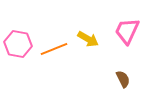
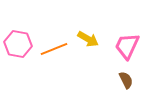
pink trapezoid: moved 15 px down
brown semicircle: moved 3 px right, 1 px down
